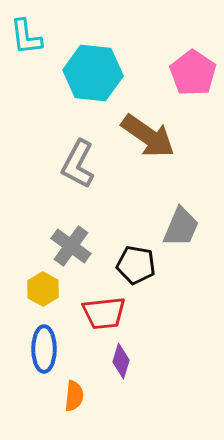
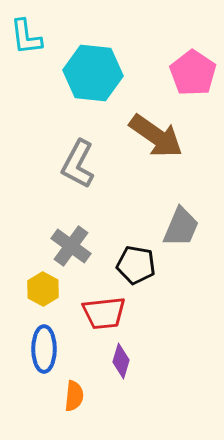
brown arrow: moved 8 px right
